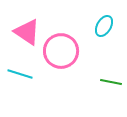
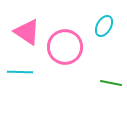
pink circle: moved 4 px right, 4 px up
cyan line: moved 2 px up; rotated 15 degrees counterclockwise
green line: moved 1 px down
